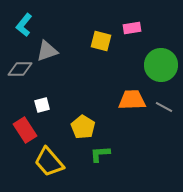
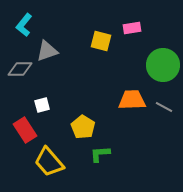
green circle: moved 2 px right
